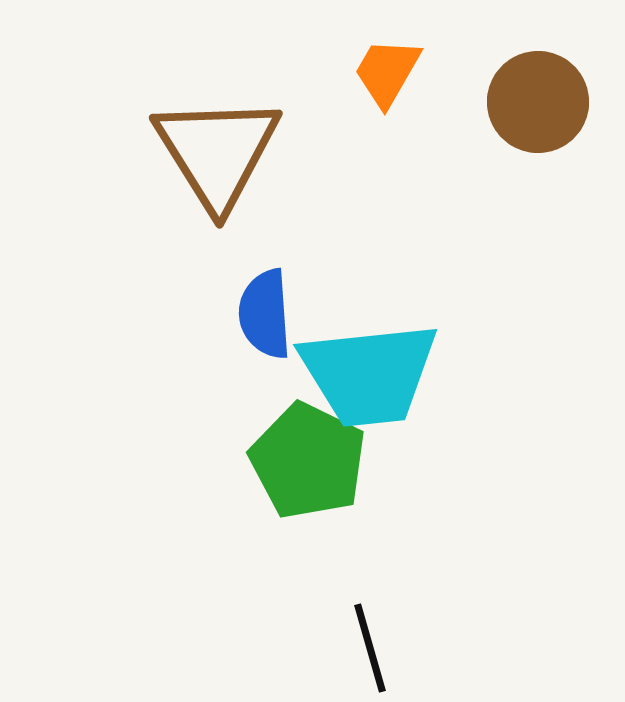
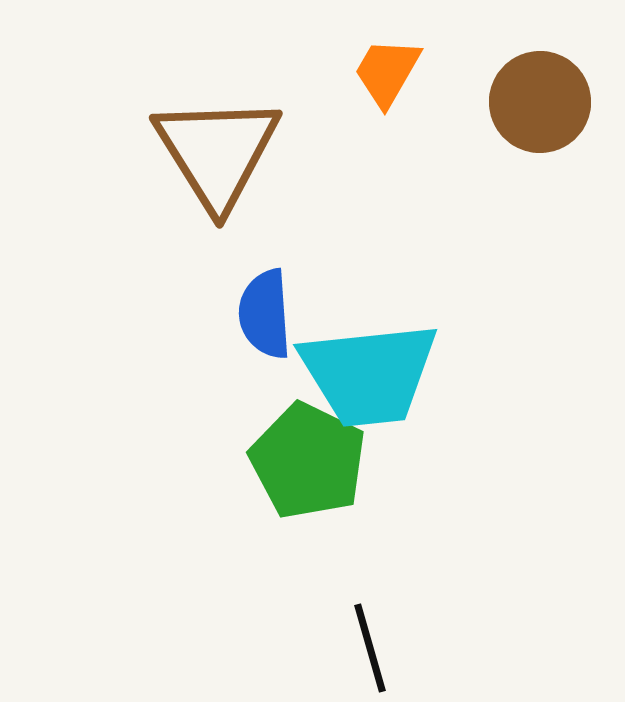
brown circle: moved 2 px right
